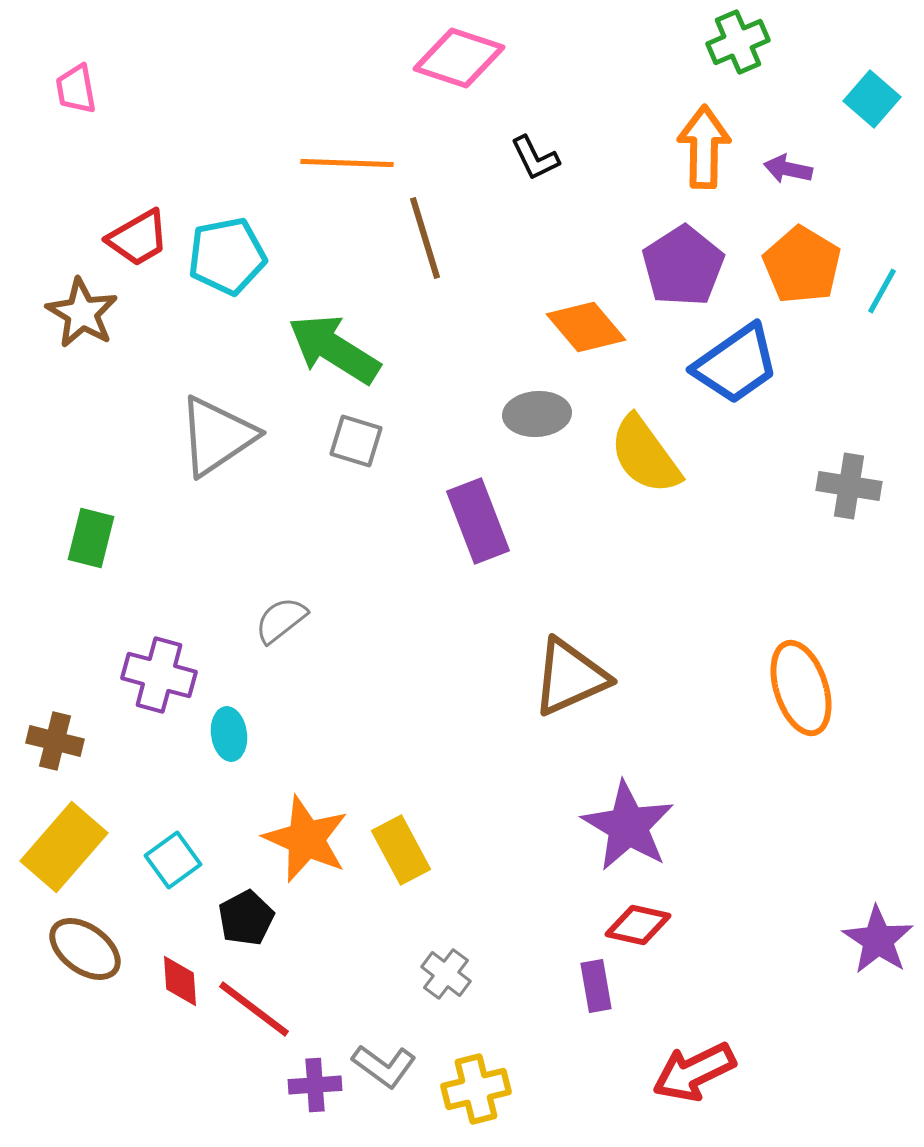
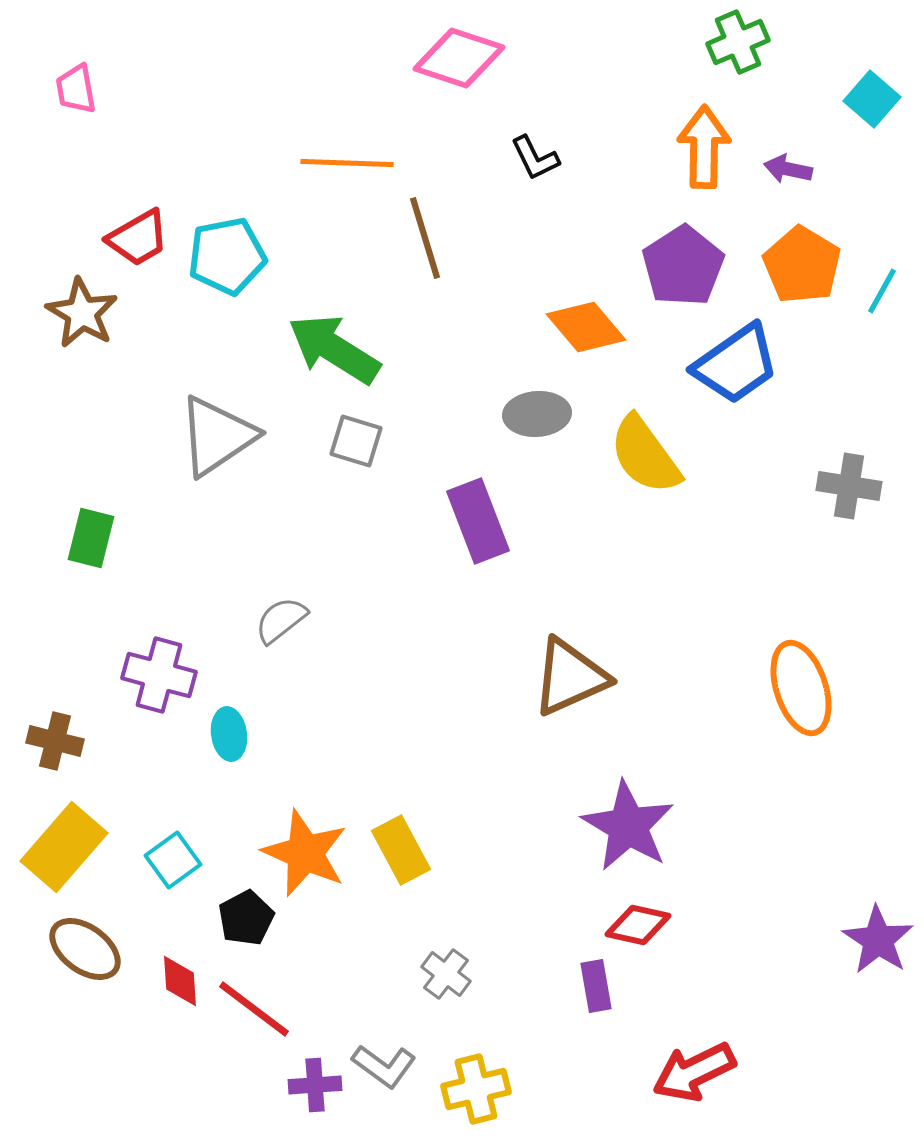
orange star at (306, 839): moved 1 px left, 14 px down
